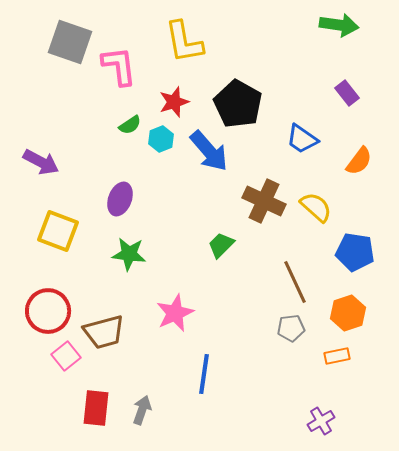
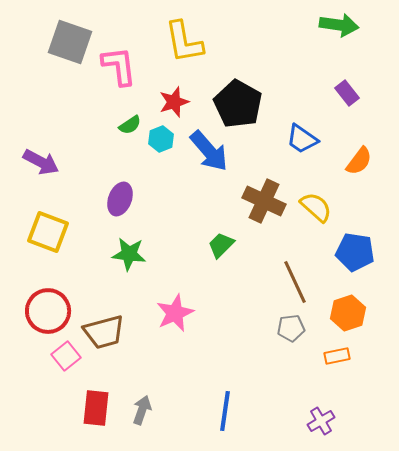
yellow square: moved 10 px left, 1 px down
blue line: moved 21 px right, 37 px down
